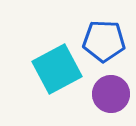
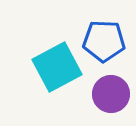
cyan square: moved 2 px up
